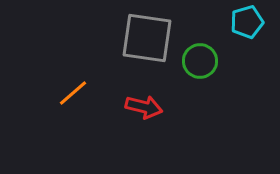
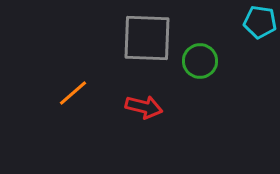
cyan pentagon: moved 13 px right; rotated 24 degrees clockwise
gray square: rotated 6 degrees counterclockwise
